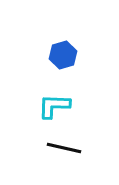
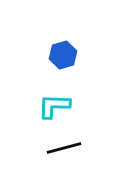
black line: rotated 28 degrees counterclockwise
